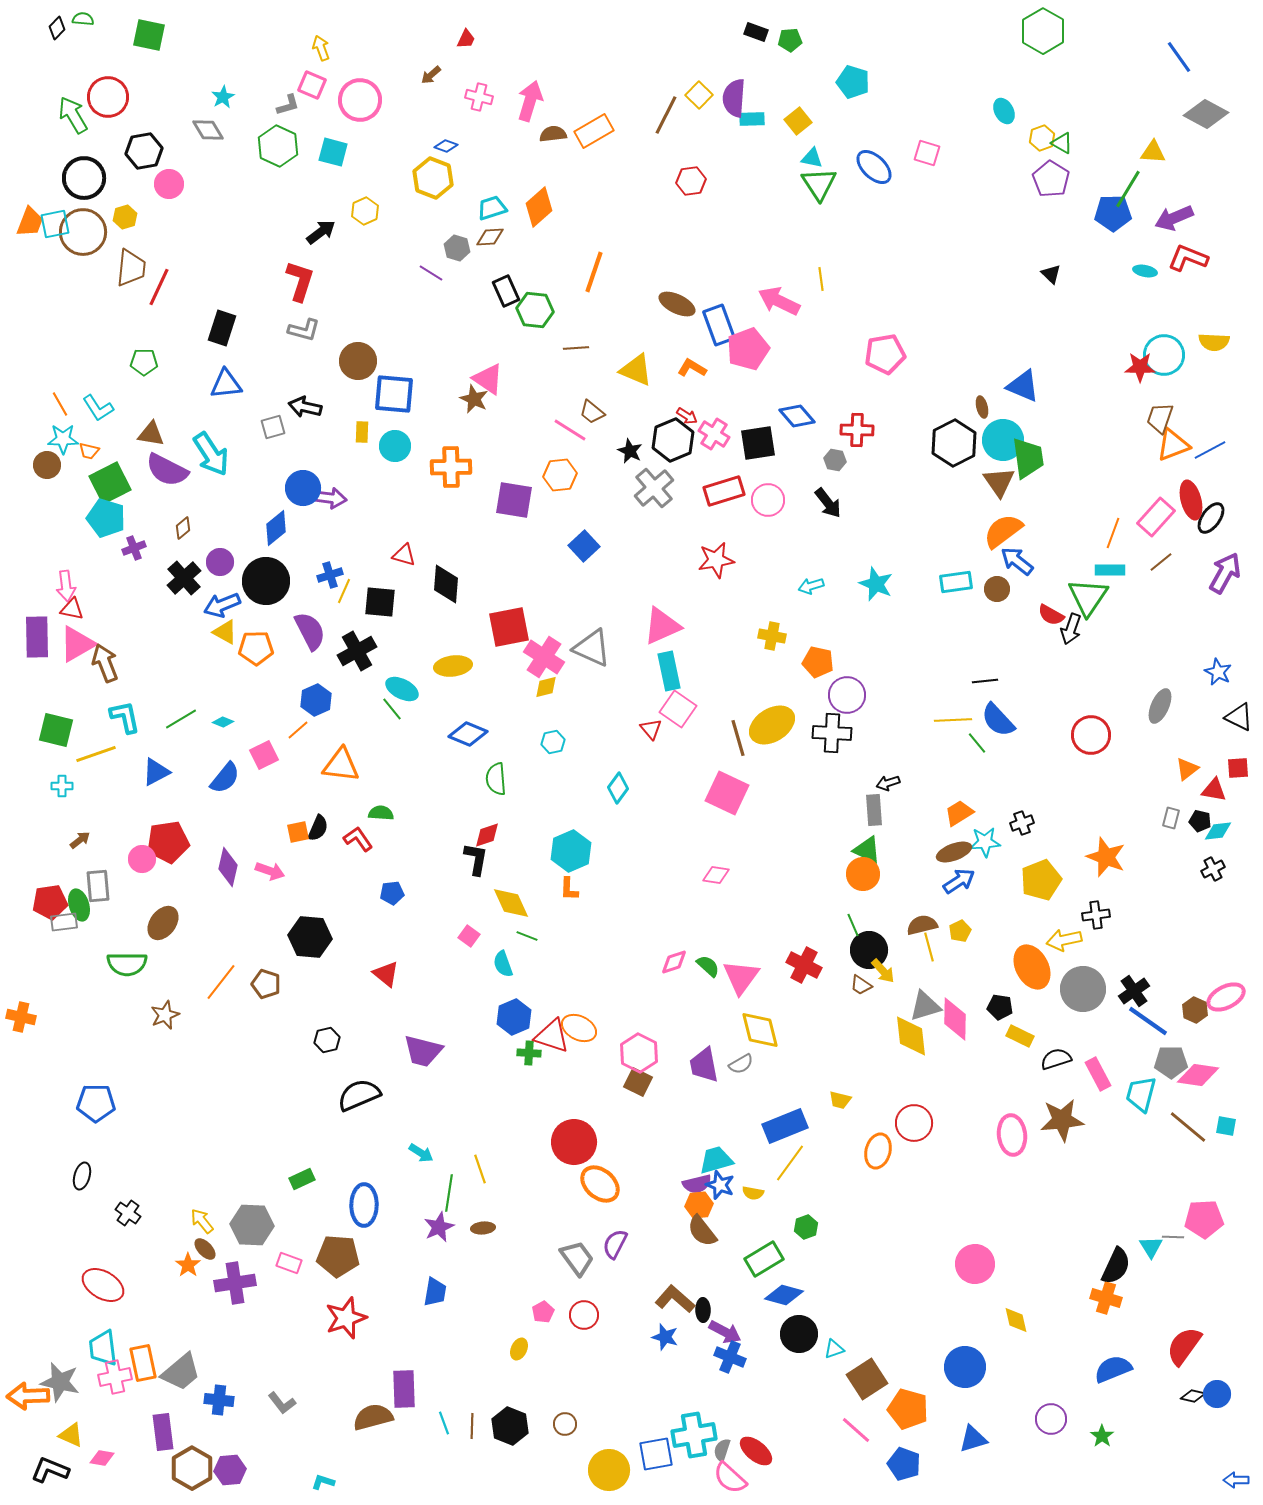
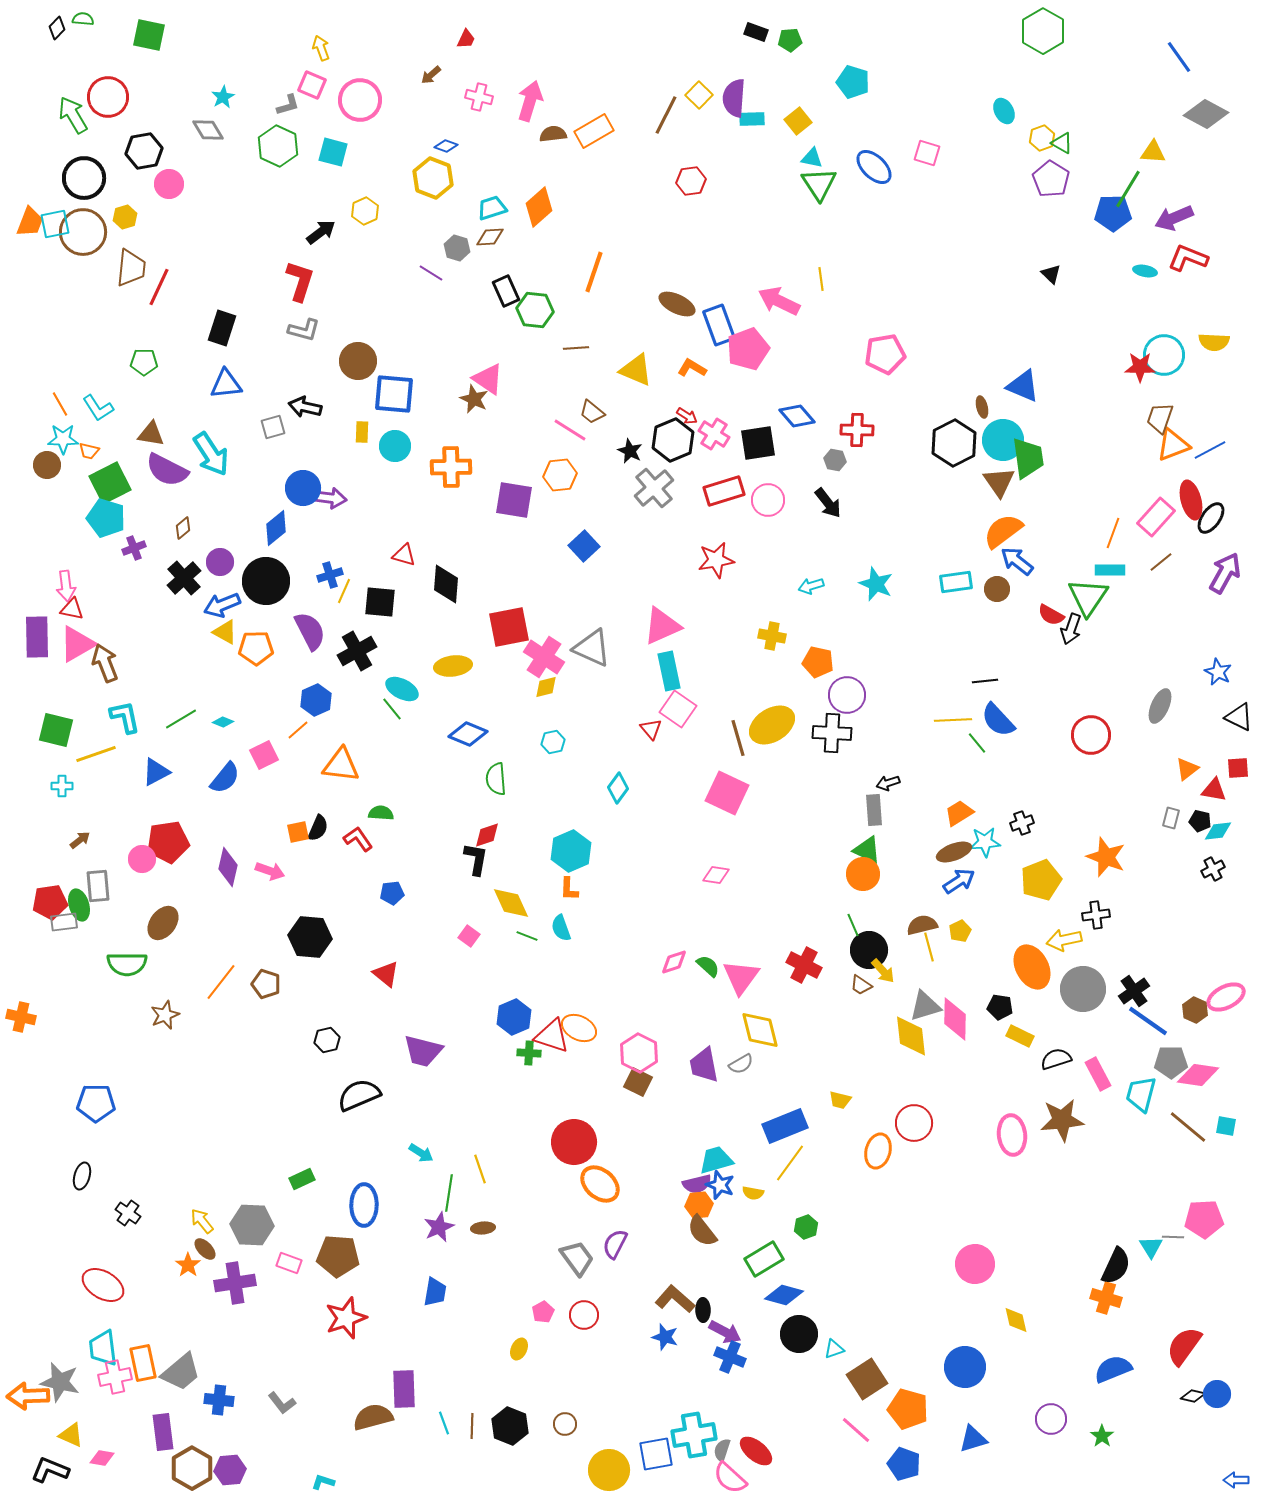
cyan semicircle at (503, 964): moved 58 px right, 36 px up
